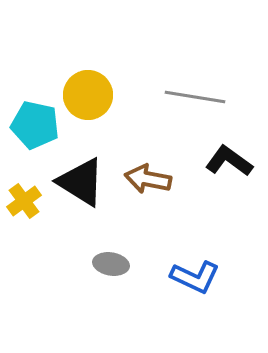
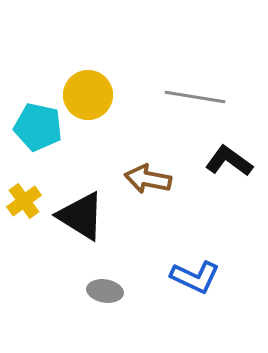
cyan pentagon: moved 3 px right, 2 px down
black triangle: moved 34 px down
gray ellipse: moved 6 px left, 27 px down
